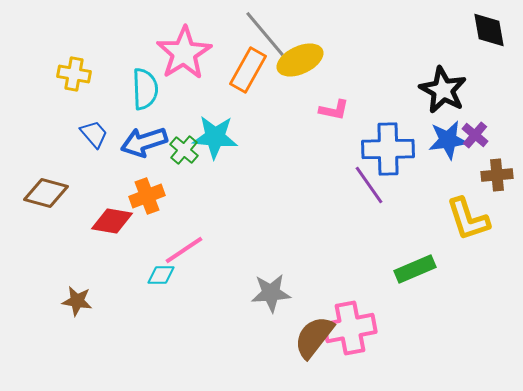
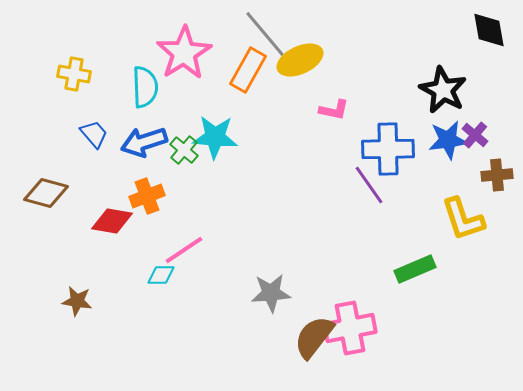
cyan semicircle: moved 2 px up
yellow L-shape: moved 5 px left
